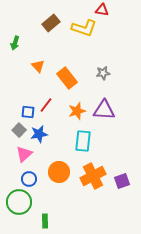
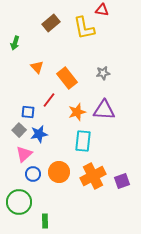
yellow L-shape: rotated 60 degrees clockwise
orange triangle: moved 1 px left, 1 px down
red line: moved 3 px right, 5 px up
orange star: moved 1 px down
blue circle: moved 4 px right, 5 px up
